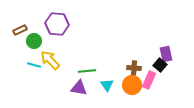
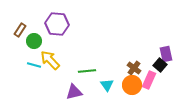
brown rectangle: rotated 32 degrees counterclockwise
brown cross: rotated 32 degrees clockwise
purple triangle: moved 5 px left, 4 px down; rotated 24 degrees counterclockwise
